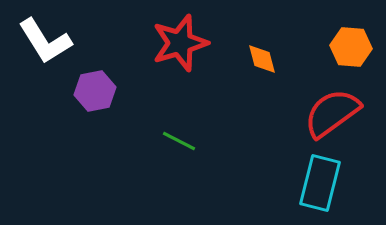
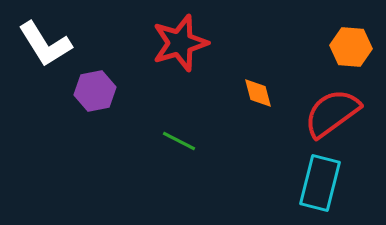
white L-shape: moved 3 px down
orange diamond: moved 4 px left, 34 px down
